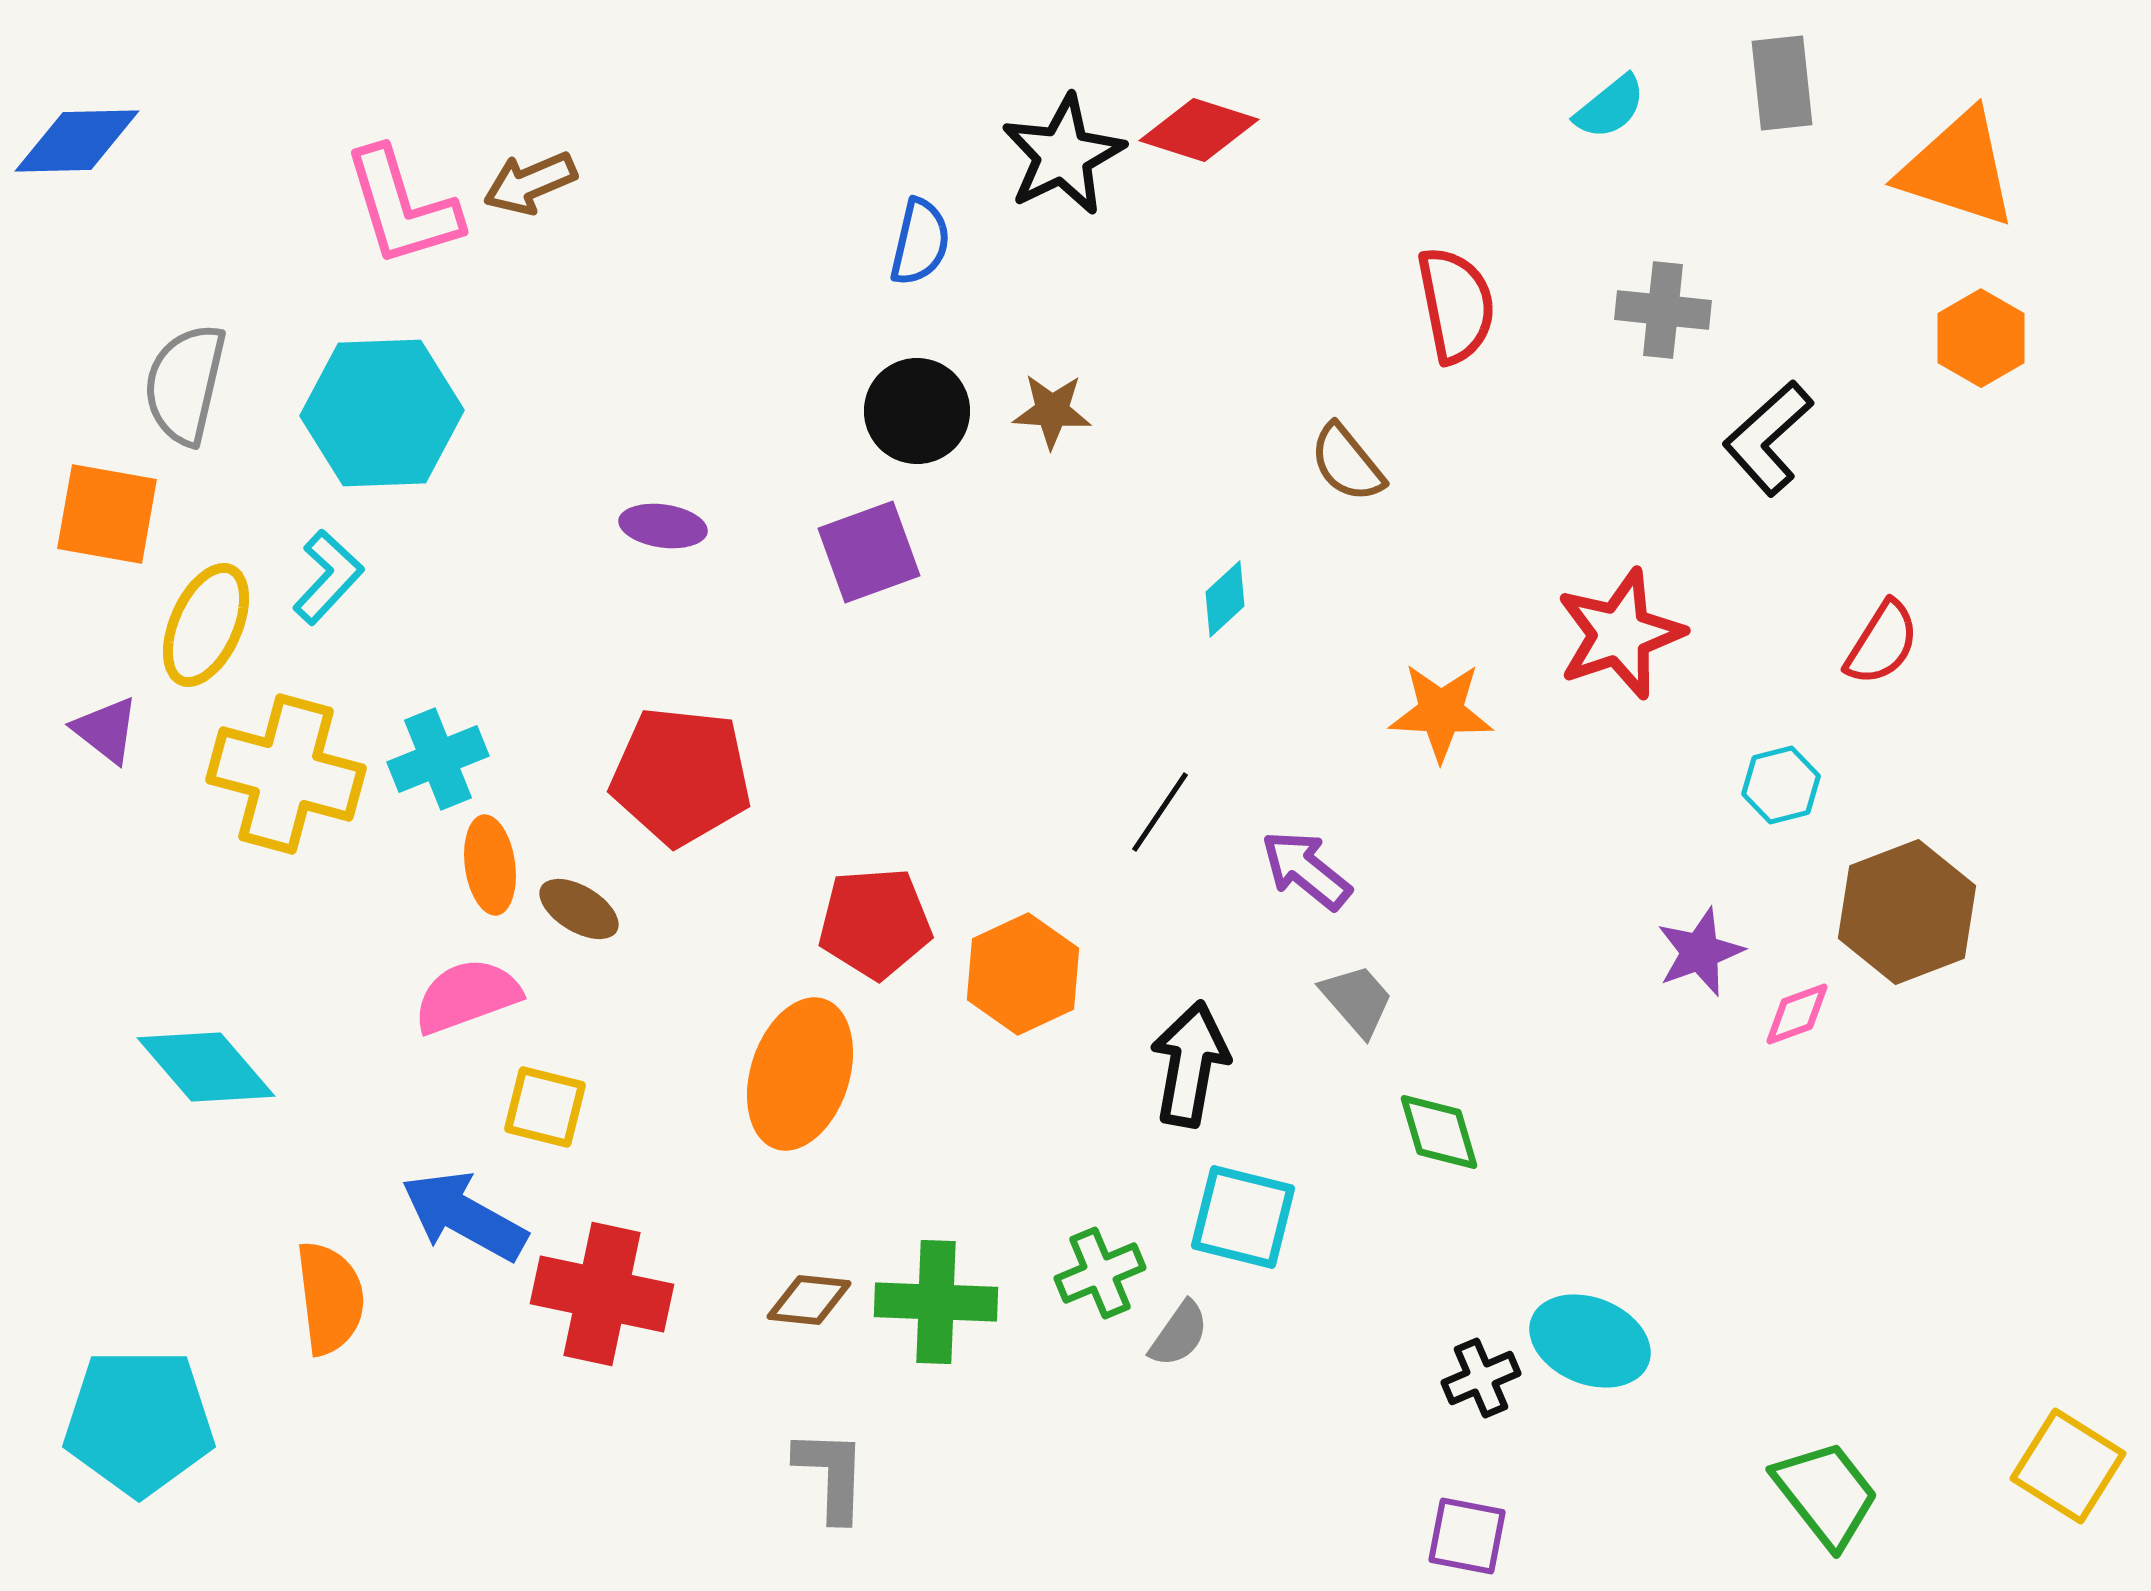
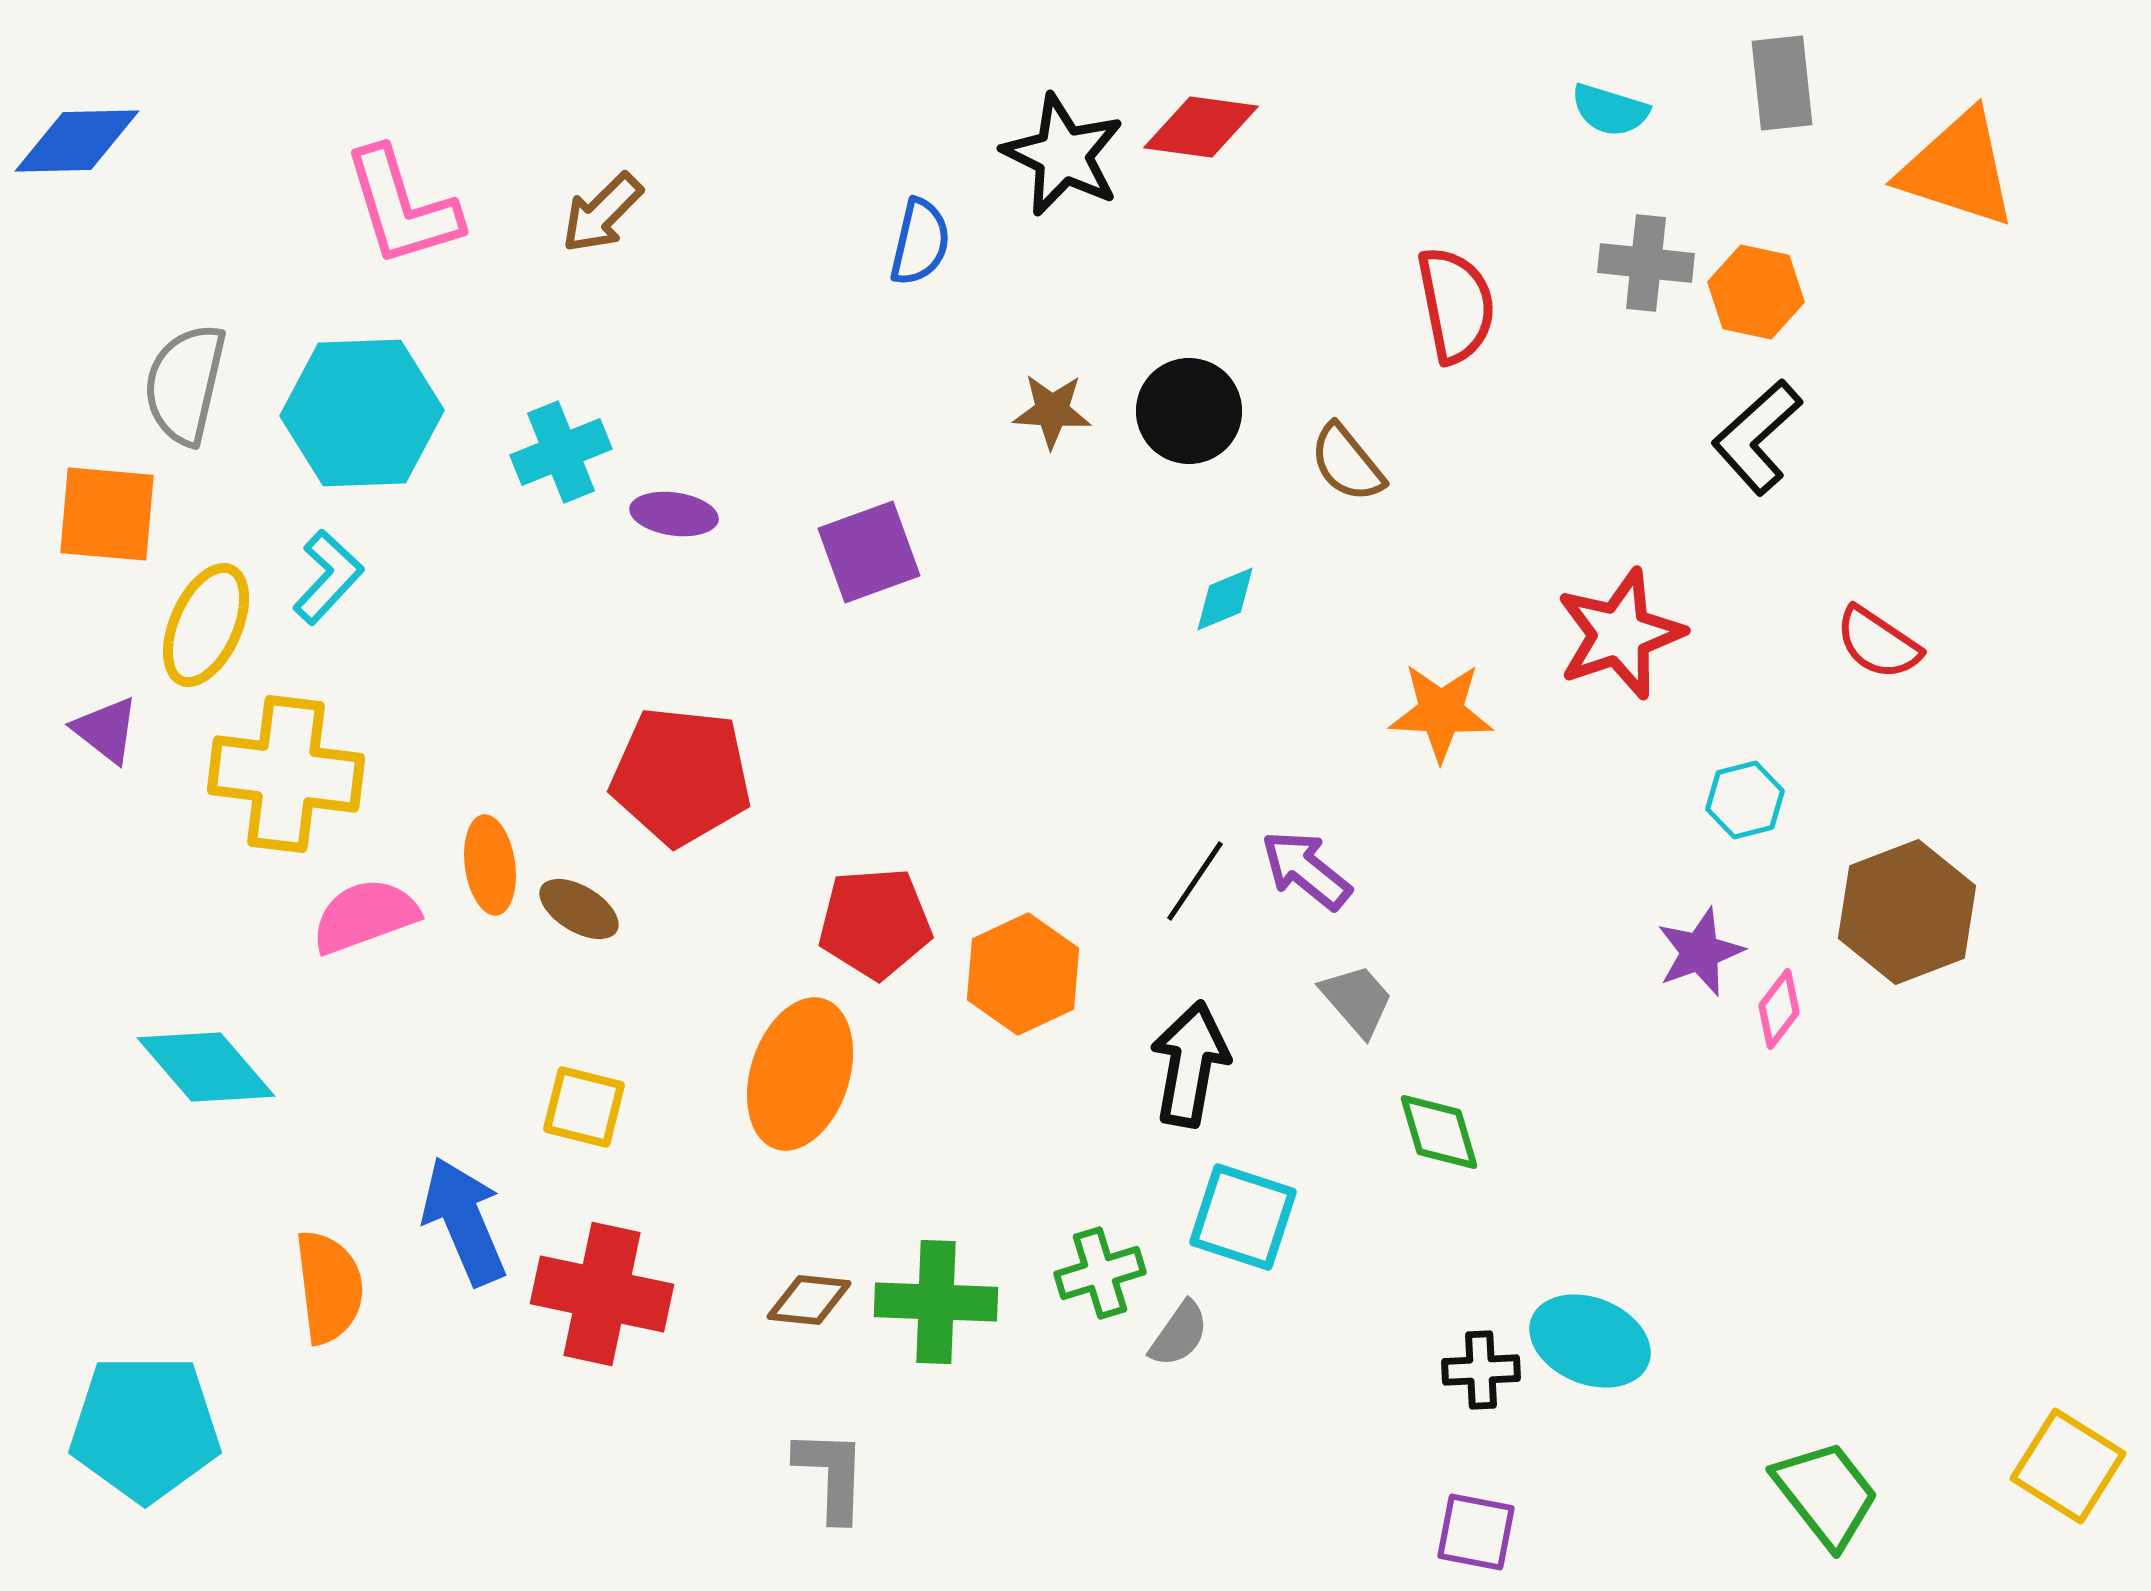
cyan semicircle at (1610, 107): moved 3 px down; rotated 56 degrees clockwise
red diamond at (1199, 130): moved 2 px right, 3 px up; rotated 10 degrees counterclockwise
black star at (1063, 155): rotated 20 degrees counterclockwise
brown arrow at (530, 183): moved 72 px right, 30 px down; rotated 22 degrees counterclockwise
gray cross at (1663, 310): moved 17 px left, 47 px up
orange hexagon at (1981, 338): moved 225 px left, 46 px up; rotated 18 degrees counterclockwise
black circle at (917, 411): moved 272 px right
cyan hexagon at (382, 413): moved 20 px left
black L-shape at (1768, 438): moved 11 px left, 1 px up
orange square at (107, 514): rotated 5 degrees counterclockwise
purple ellipse at (663, 526): moved 11 px right, 12 px up
cyan diamond at (1225, 599): rotated 20 degrees clockwise
red semicircle at (1882, 643): moved 4 px left; rotated 92 degrees clockwise
cyan cross at (438, 759): moved 123 px right, 307 px up
yellow cross at (286, 774): rotated 8 degrees counterclockwise
cyan hexagon at (1781, 785): moved 36 px left, 15 px down
black line at (1160, 812): moved 35 px right, 69 px down
pink semicircle at (467, 996): moved 102 px left, 80 px up
pink diamond at (1797, 1014): moved 18 px left, 5 px up; rotated 32 degrees counterclockwise
yellow square at (545, 1107): moved 39 px right
blue arrow at (464, 1216): moved 5 px down; rotated 38 degrees clockwise
cyan square at (1243, 1217): rotated 4 degrees clockwise
green cross at (1100, 1273): rotated 6 degrees clockwise
orange semicircle at (330, 1298): moved 1 px left, 11 px up
black cross at (1481, 1378): moved 8 px up; rotated 20 degrees clockwise
cyan pentagon at (139, 1422): moved 6 px right, 6 px down
purple square at (1467, 1536): moved 9 px right, 4 px up
